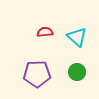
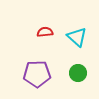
green circle: moved 1 px right, 1 px down
